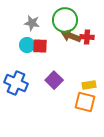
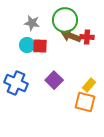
yellow rectangle: rotated 40 degrees counterclockwise
